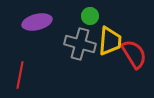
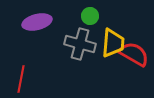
yellow trapezoid: moved 3 px right, 2 px down
red semicircle: rotated 28 degrees counterclockwise
red line: moved 1 px right, 4 px down
